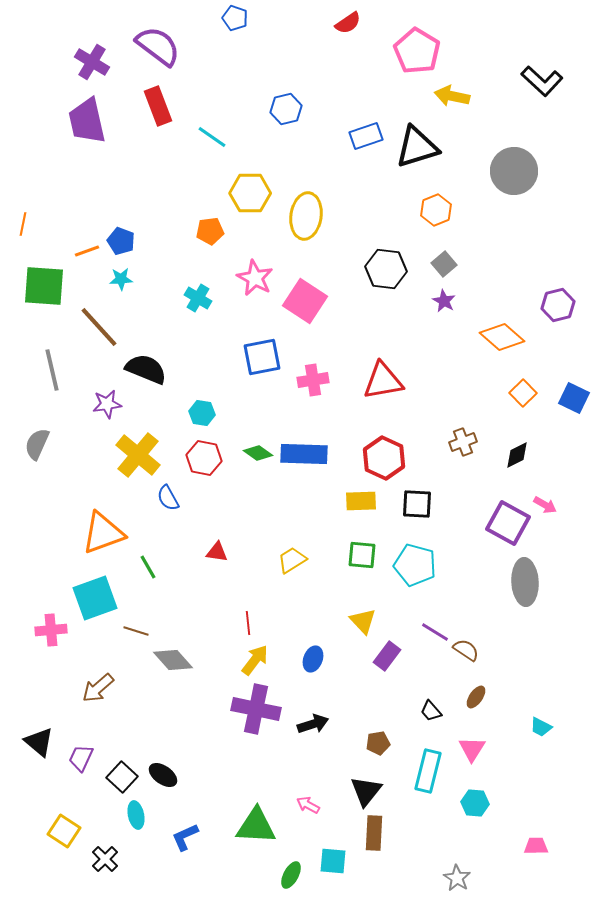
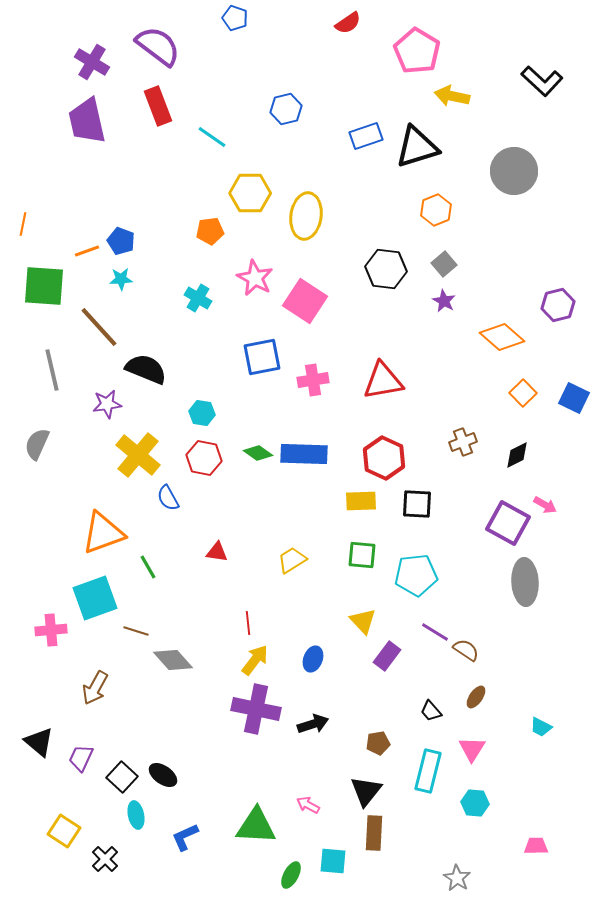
cyan pentagon at (415, 565): moved 1 px right, 10 px down; rotated 21 degrees counterclockwise
brown arrow at (98, 688): moved 3 px left; rotated 20 degrees counterclockwise
